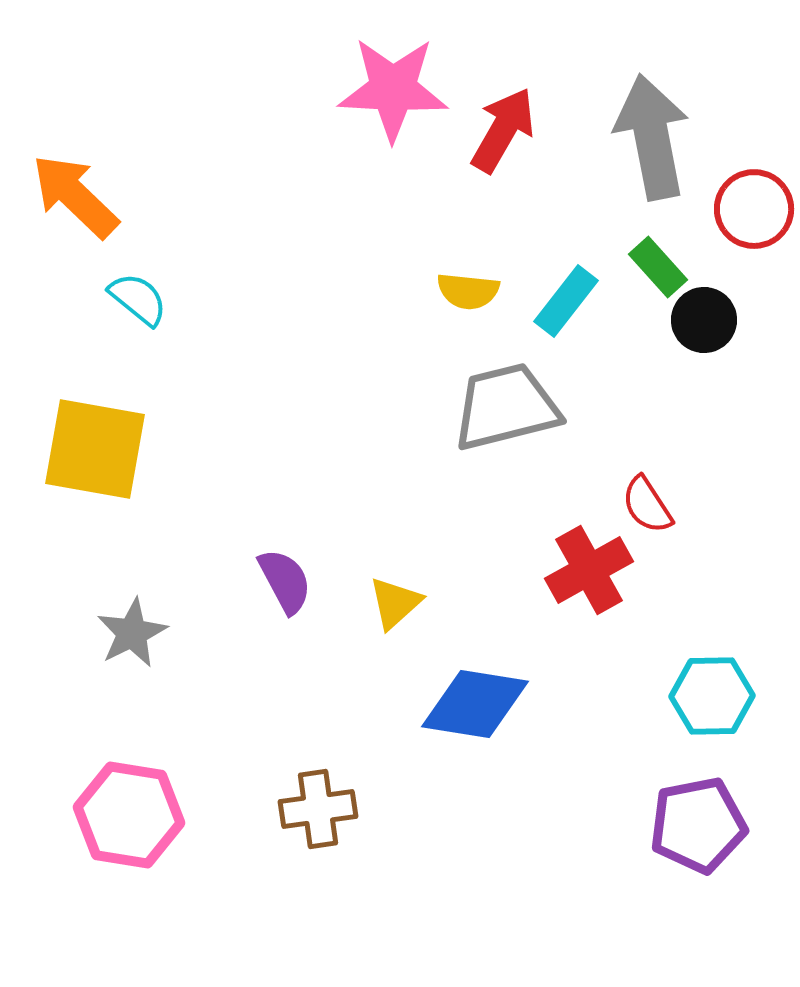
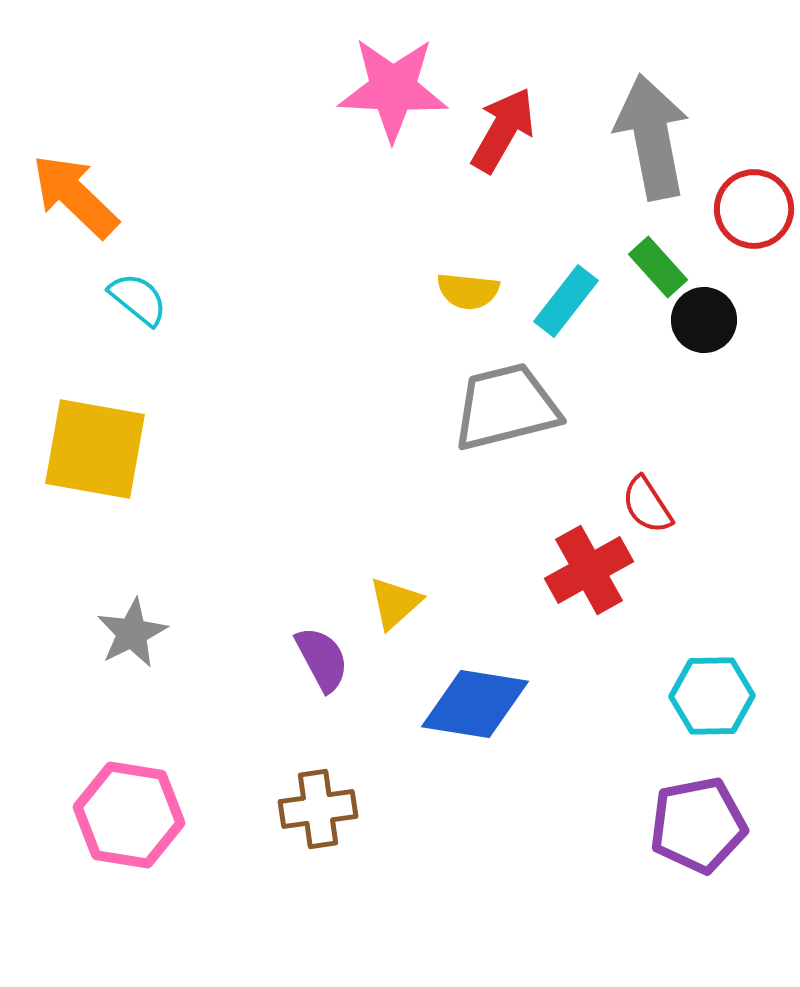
purple semicircle: moved 37 px right, 78 px down
